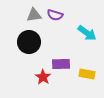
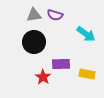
cyan arrow: moved 1 px left, 1 px down
black circle: moved 5 px right
